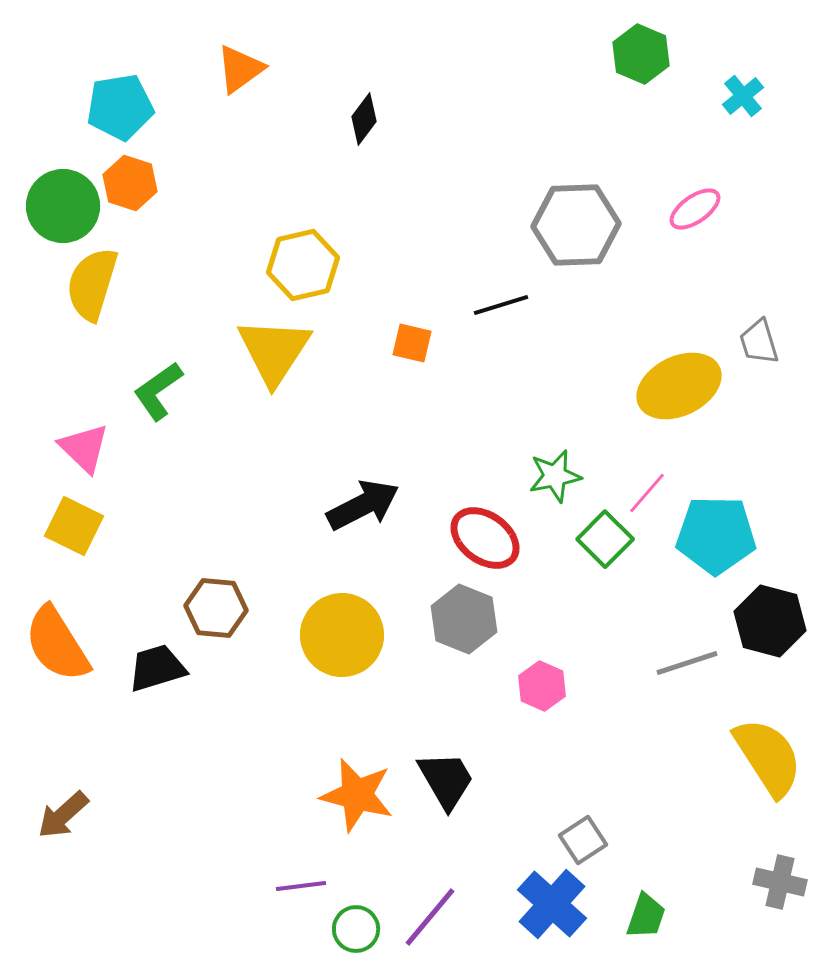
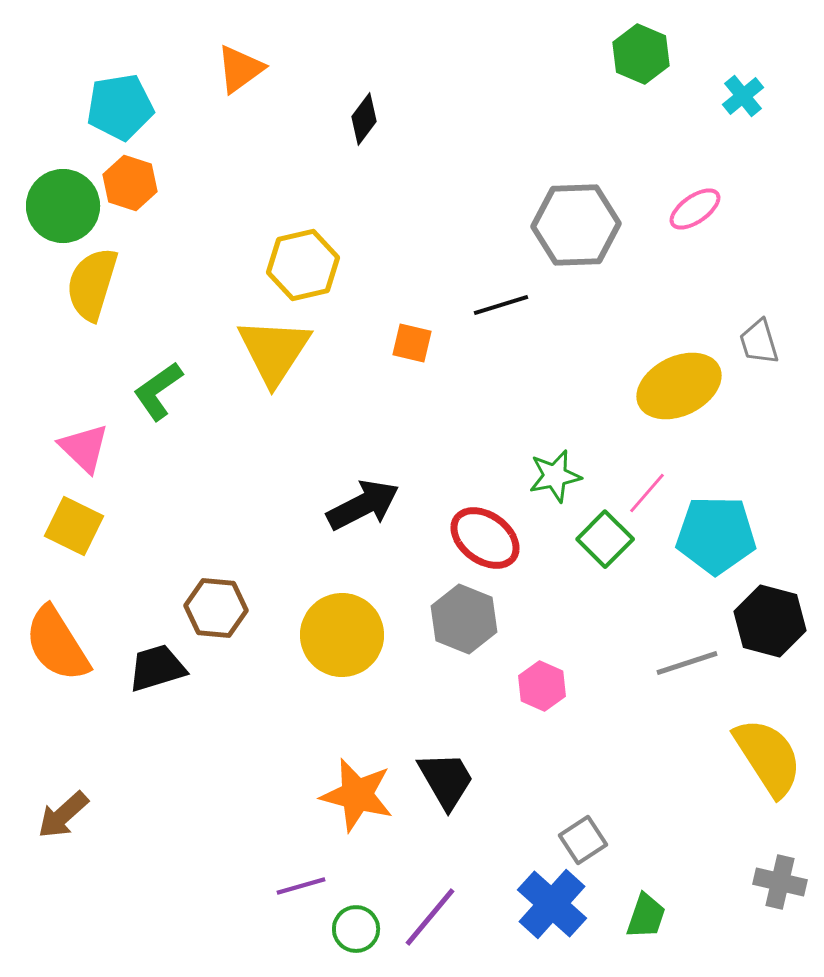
purple line at (301, 886): rotated 9 degrees counterclockwise
